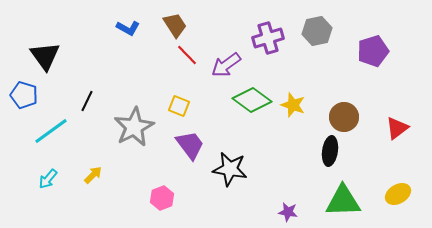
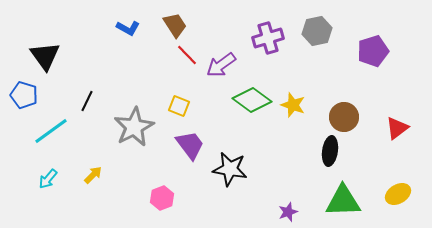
purple arrow: moved 5 px left
purple star: rotated 30 degrees counterclockwise
